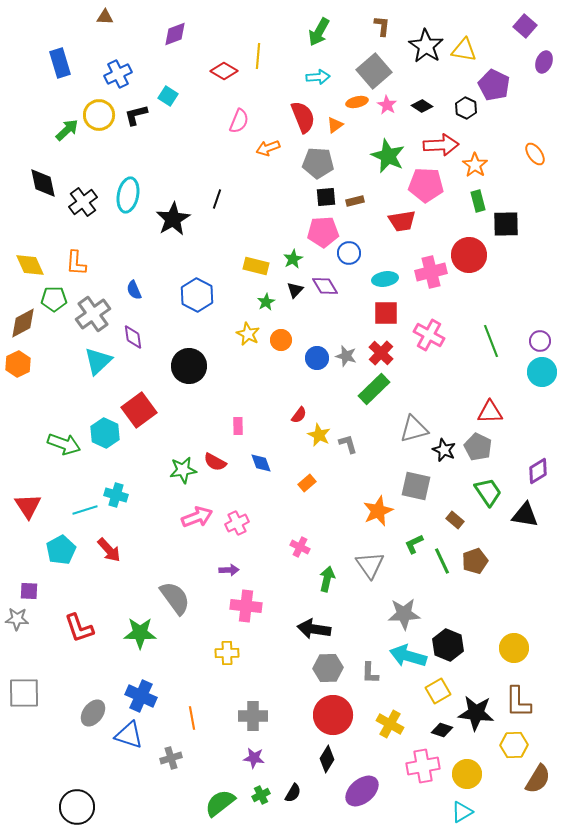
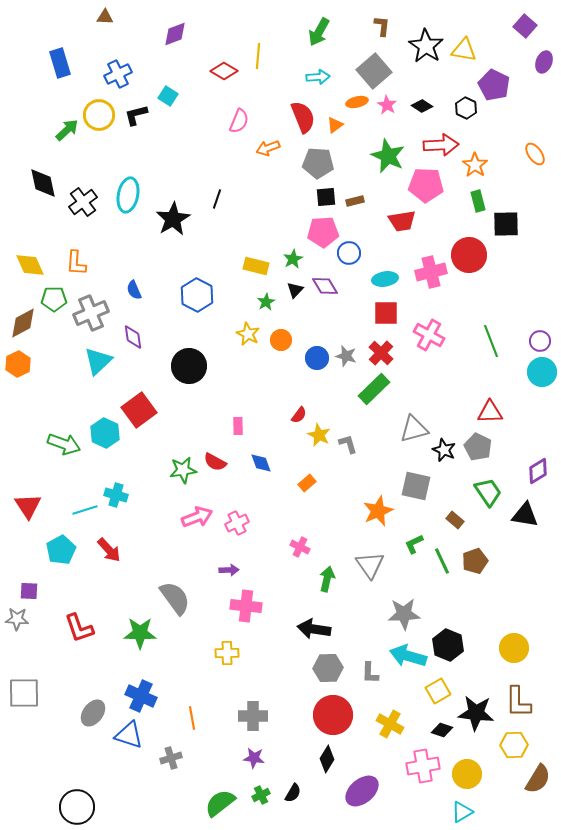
gray cross at (93, 314): moved 2 px left, 1 px up; rotated 12 degrees clockwise
